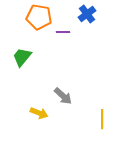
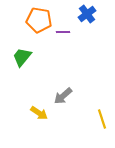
orange pentagon: moved 3 px down
gray arrow: rotated 96 degrees clockwise
yellow arrow: rotated 12 degrees clockwise
yellow line: rotated 18 degrees counterclockwise
